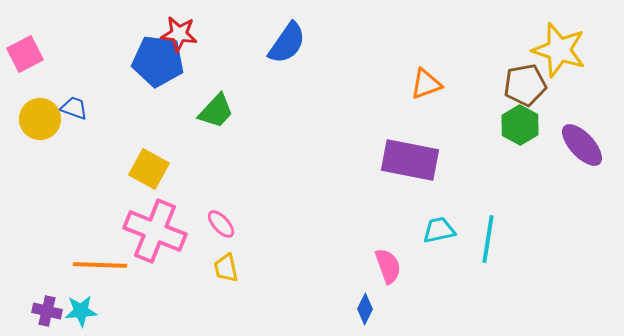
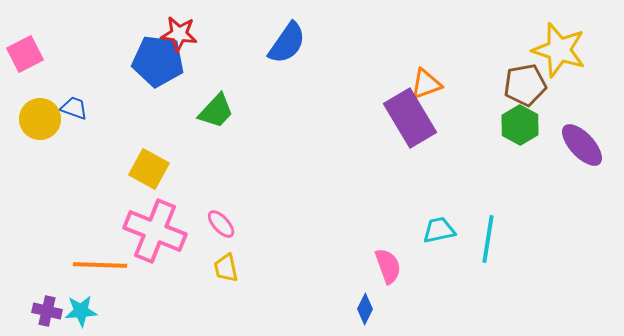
purple rectangle: moved 42 px up; rotated 48 degrees clockwise
